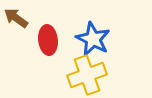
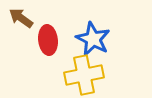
brown arrow: moved 5 px right
yellow cross: moved 3 px left; rotated 9 degrees clockwise
